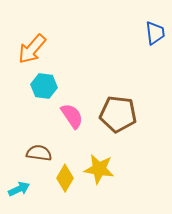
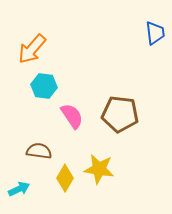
brown pentagon: moved 2 px right
brown semicircle: moved 2 px up
